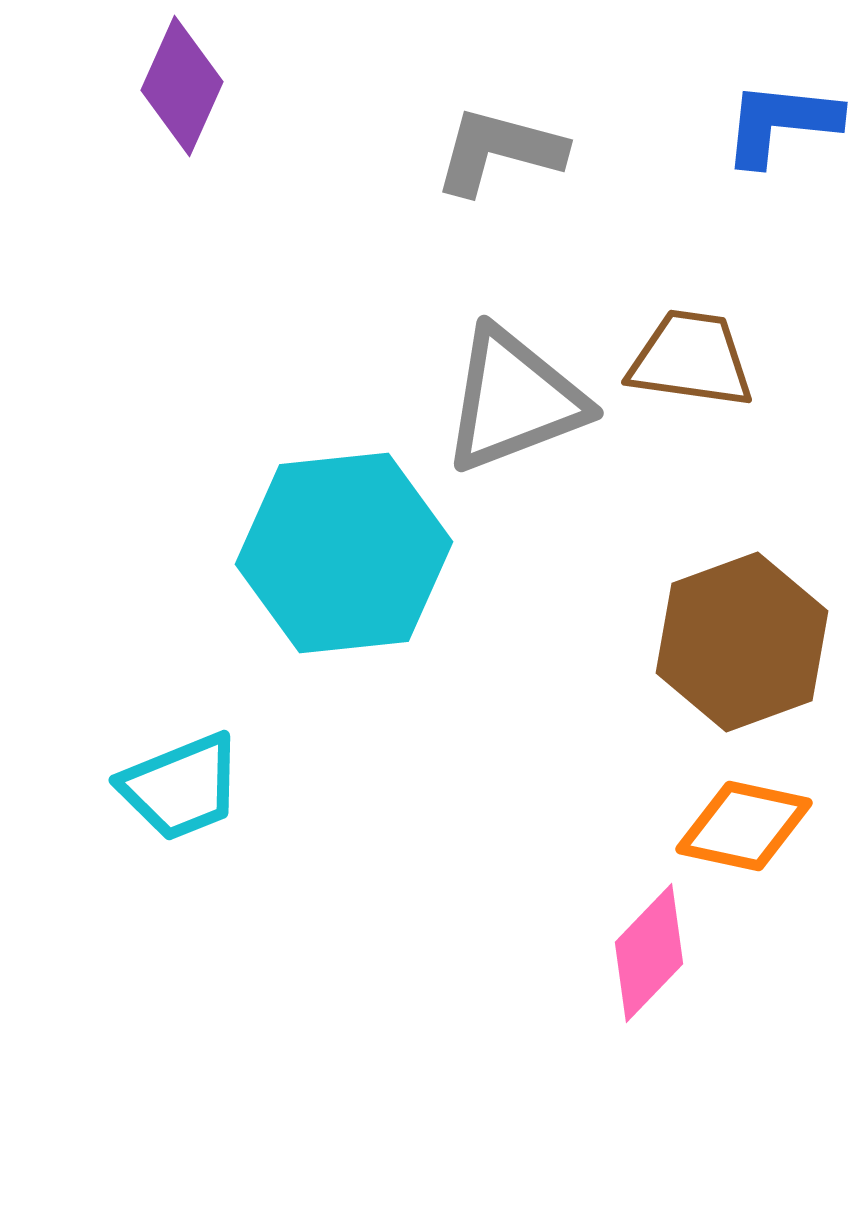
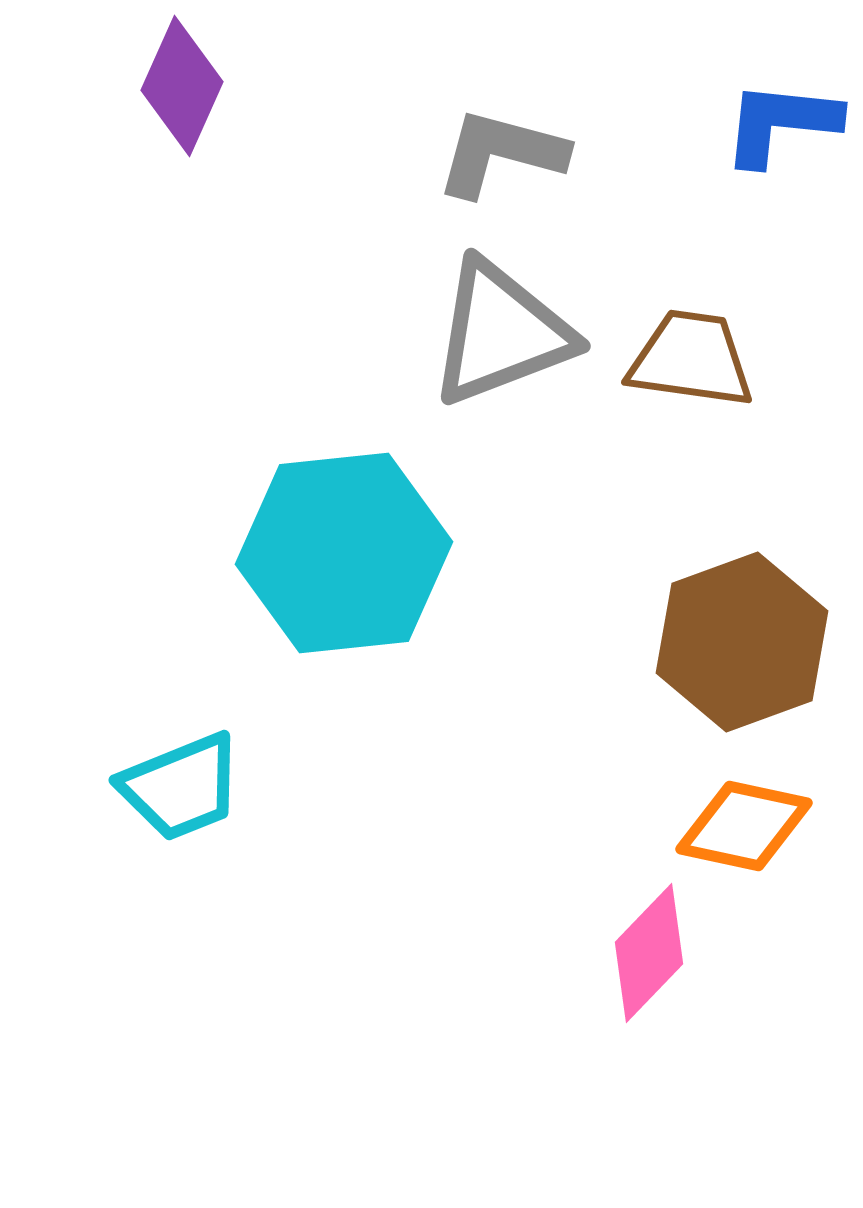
gray L-shape: moved 2 px right, 2 px down
gray triangle: moved 13 px left, 67 px up
